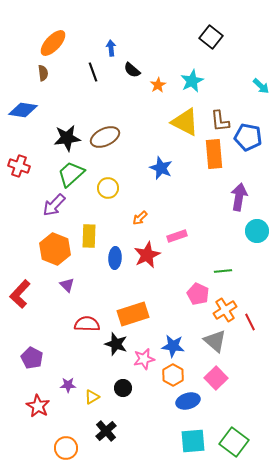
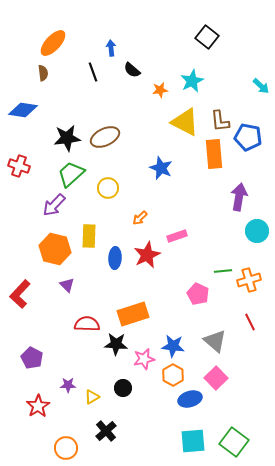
black square at (211, 37): moved 4 px left
orange star at (158, 85): moved 2 px right, 5 px down; rotated 21 degrees clockwise
orange hexagon at (55, 249): rotated 8 degrees counterclockwise
orange cross at (225, 310): moved 24 px right, 30 px up; rotated 15 degrees clockwise
black star at (116, 344): rotated 15 degrees counterclockwise
blue ellipse at (188, 401): moved 2 px right, 2 px up
red star at (38, 406): rotated 10 degrees clockwise
